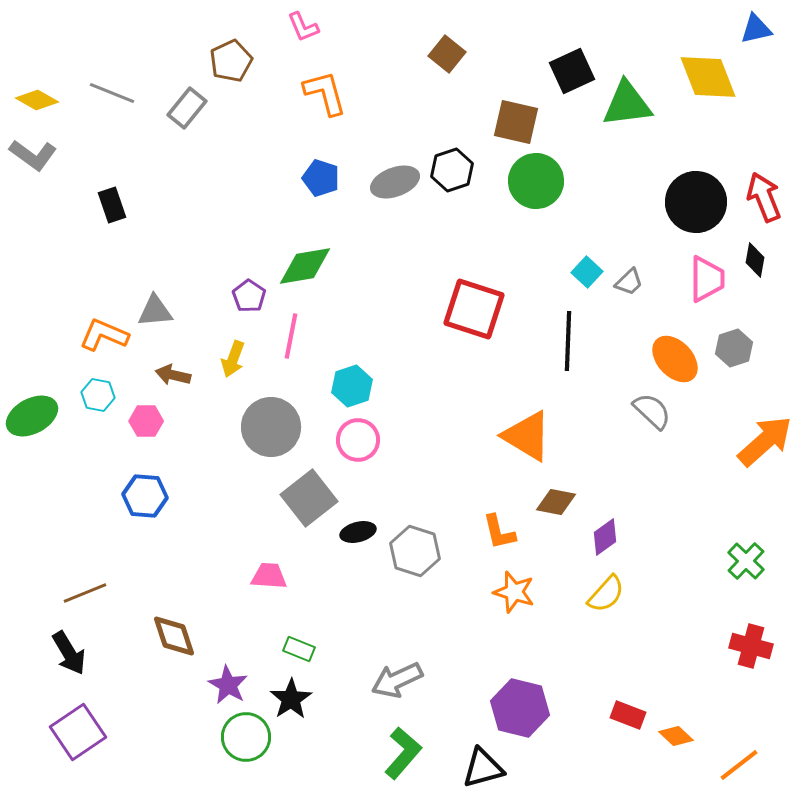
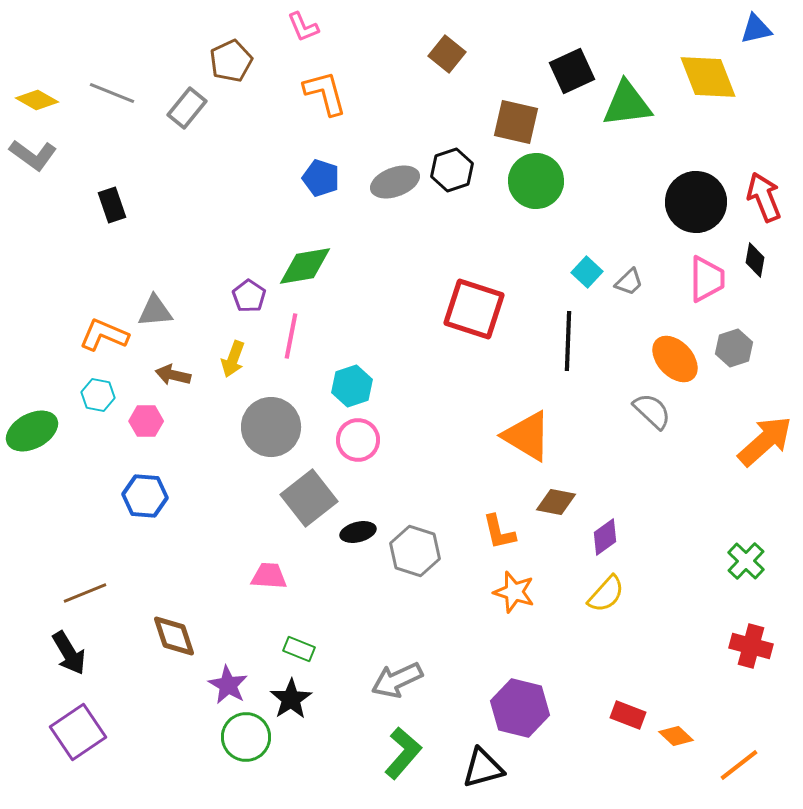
green ellipse at (32, 416): moved 15 px down
